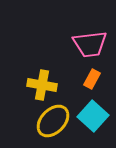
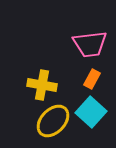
cyan square: moved 2 px left, 4 px up
